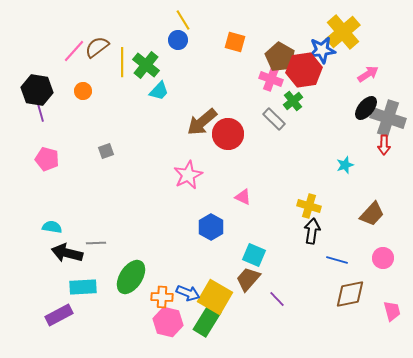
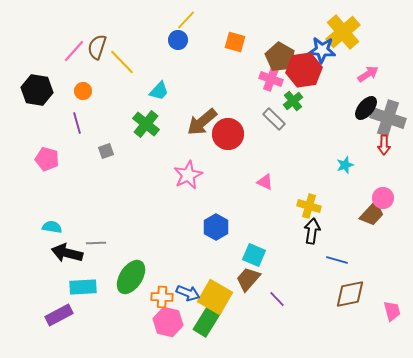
yellow line at (183, 20): moved 3 px right; rotated 75 degrees clockwise
brown semicircle at (97, 47): rotated 35 degrees counterclockwise
blue star at (322, 50): rotated 12 degrees clockwise
yellow line at (122, 62): rotated 44 degrees counterclockwise
green cross at (146, 65): moved 59 px down
purple line at (40, 111): moved 37 px right, 12 px down
pink triangle at (243, 197): moved 22 px right, 15 px up
blue hexagon at (211, 227): moved 5 px right
pink circle at (383, 258): moved 60 px up
